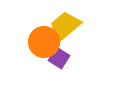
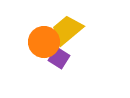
yellow trapezoid: moved 2 px right, 4 px down
